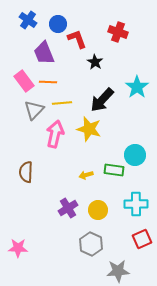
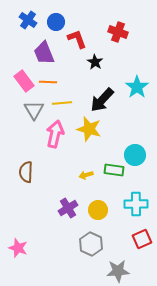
blue circle: moved 2 px left, 2 px up
gray triangle: rotated 15 degrees counterclockwise
pink star: rotated 18 degrees clockwise
